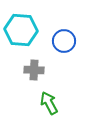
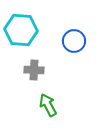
blue circle: moved 10 px right
green arrow: moved 1 px left, 2 px down
